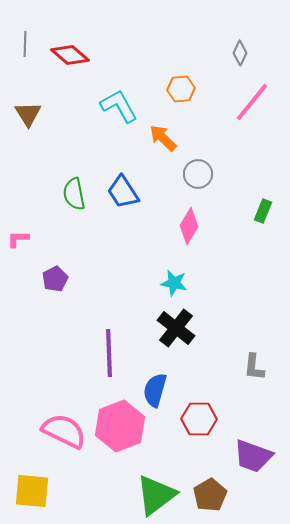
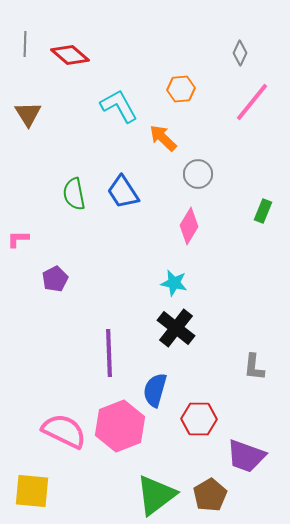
purple trapezoid: moved 7 px left
